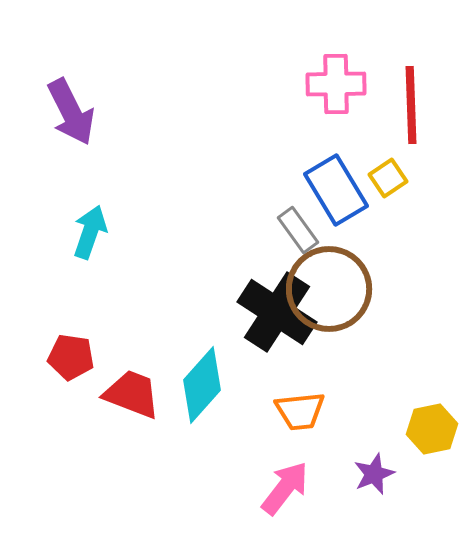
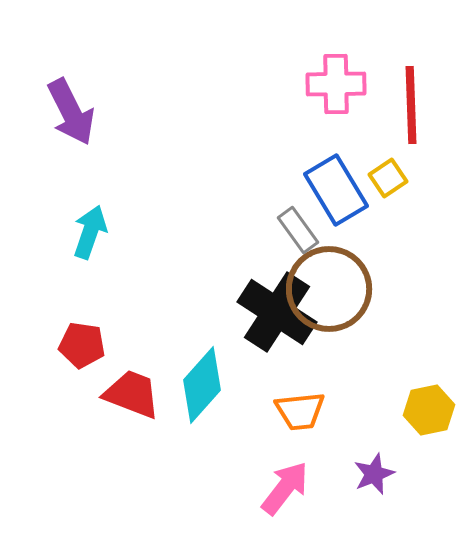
red pentagon: moved 11 px right, 12 px up
yellow hexagon: moved 3 px left, 19 px up
